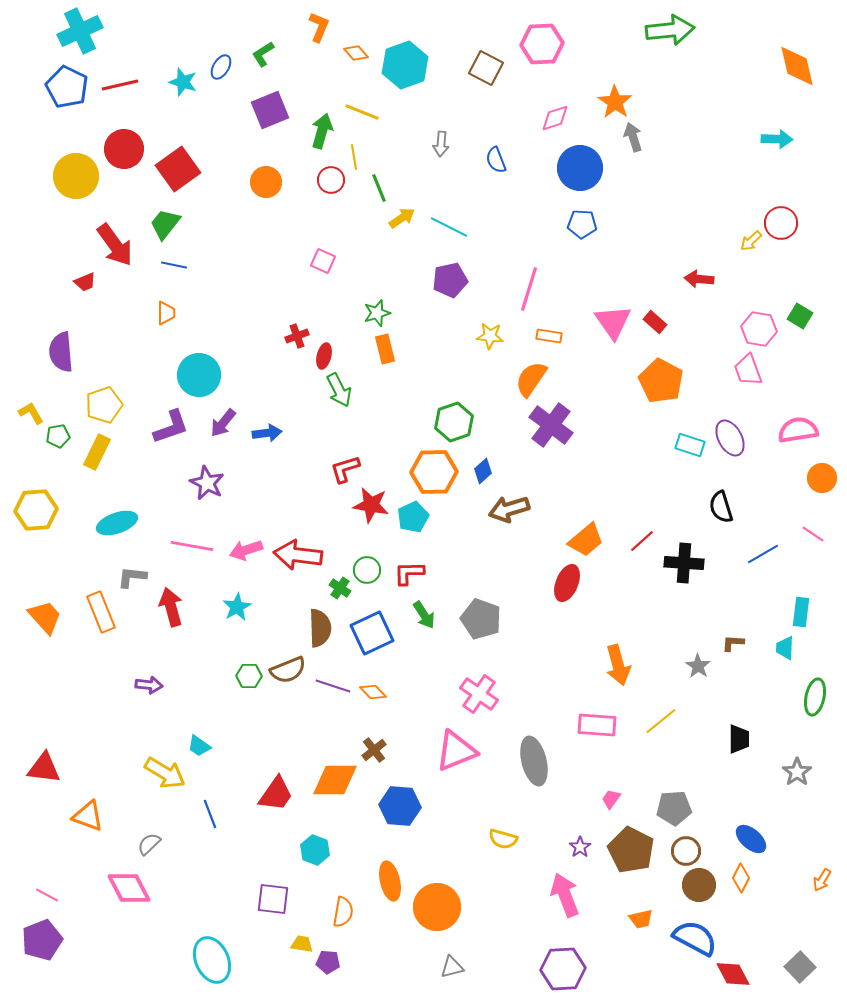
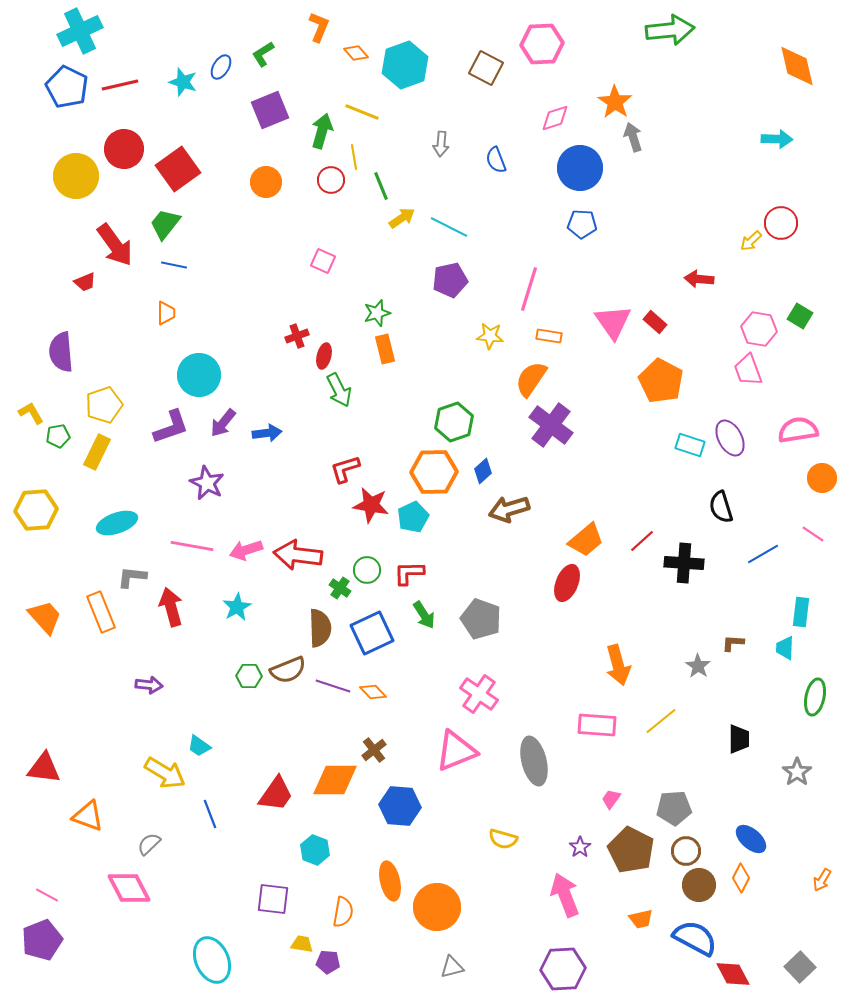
green line at (379, 188): moved 2 px right, 2 px up
